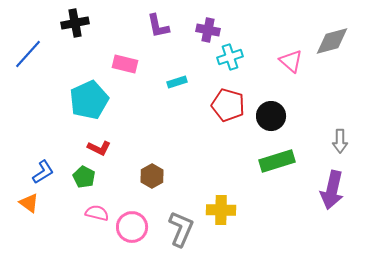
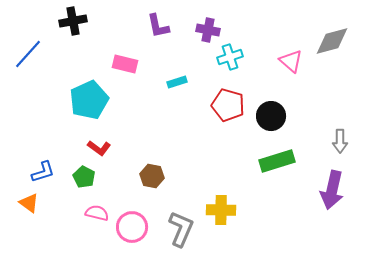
black cross: moved 2 px left, 2 px up
red L-shape: rotated 10 degrees clockwise
blue L-shape: rotated 15 degrees clockwise
brown hexagon: rotated 20 degrees counterclockwise
